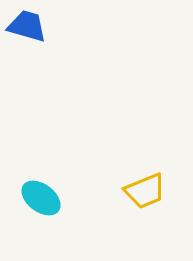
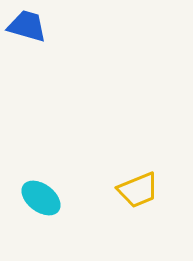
yellow trapezoid: moved 7 px left, 1 px up
